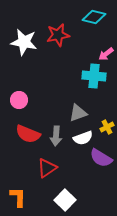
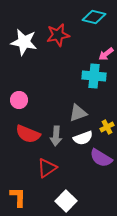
white square: moved 1 px right, 1 px down
